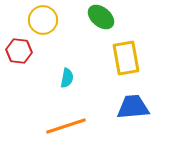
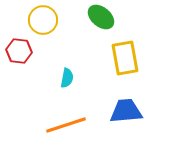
yellow rectangle: moved 1 px left
blue trapezoid: moved 7 px left, 4 px down
orange line: moved 1 px up
